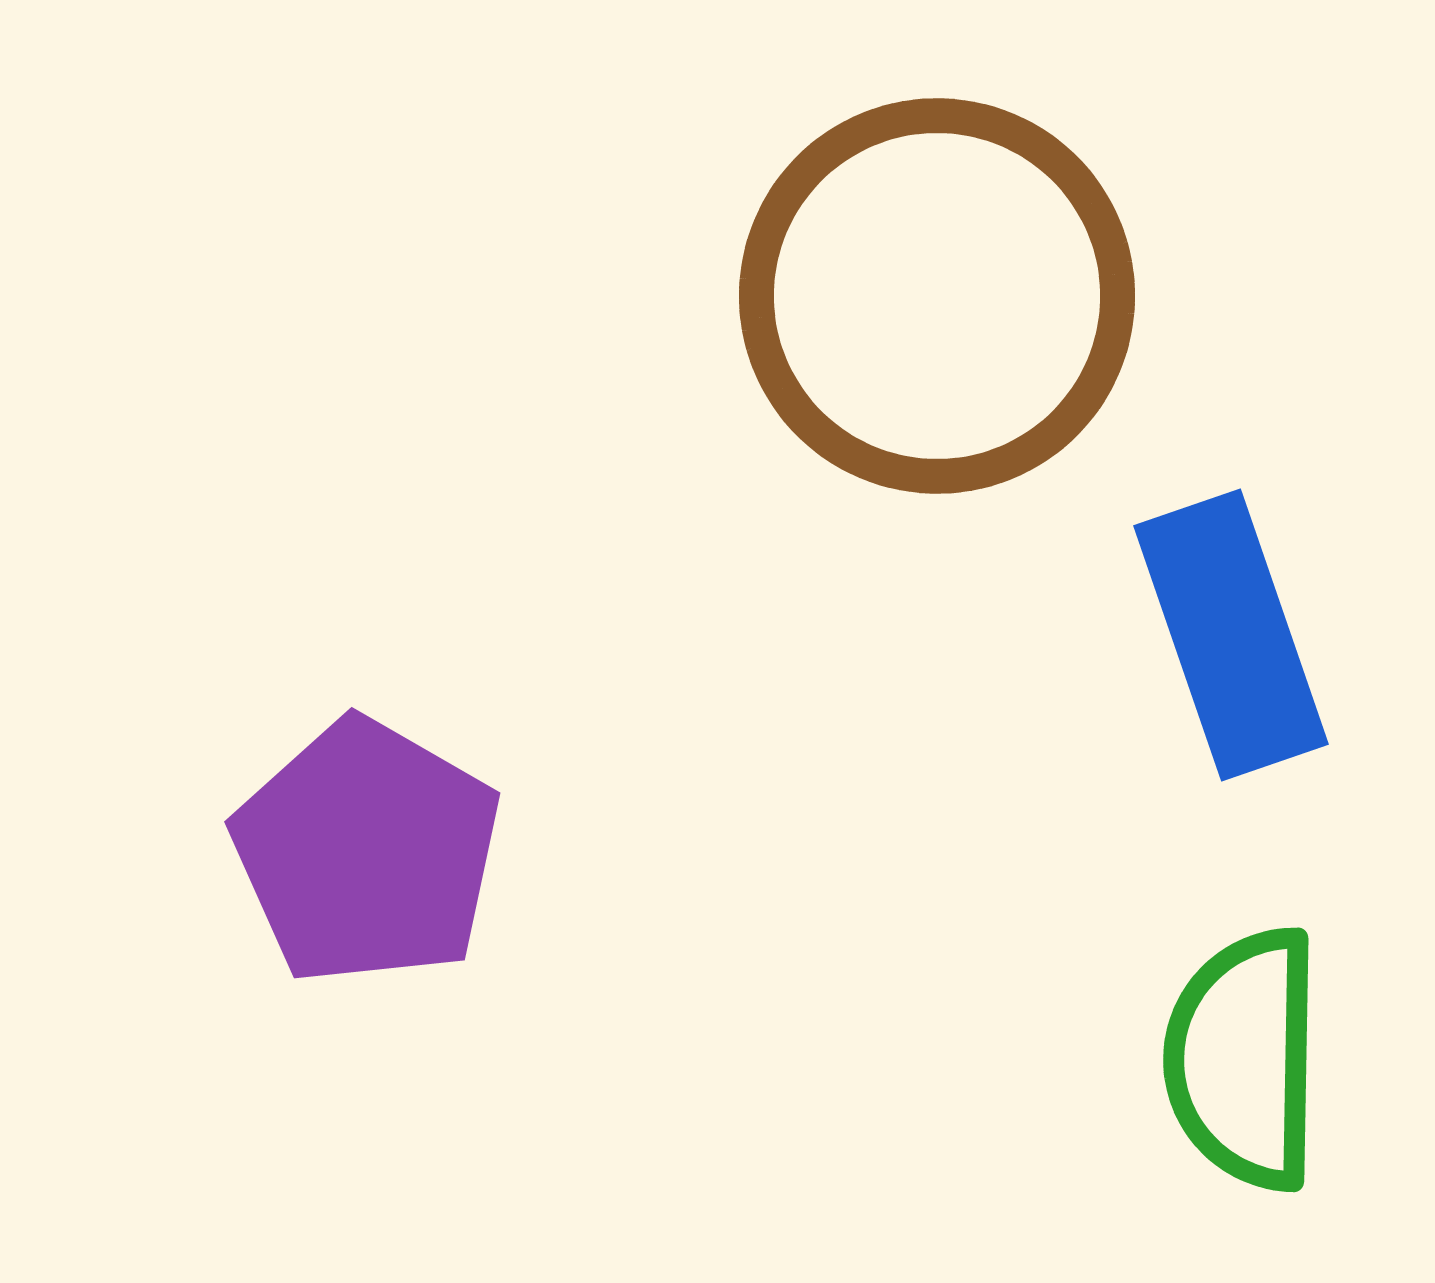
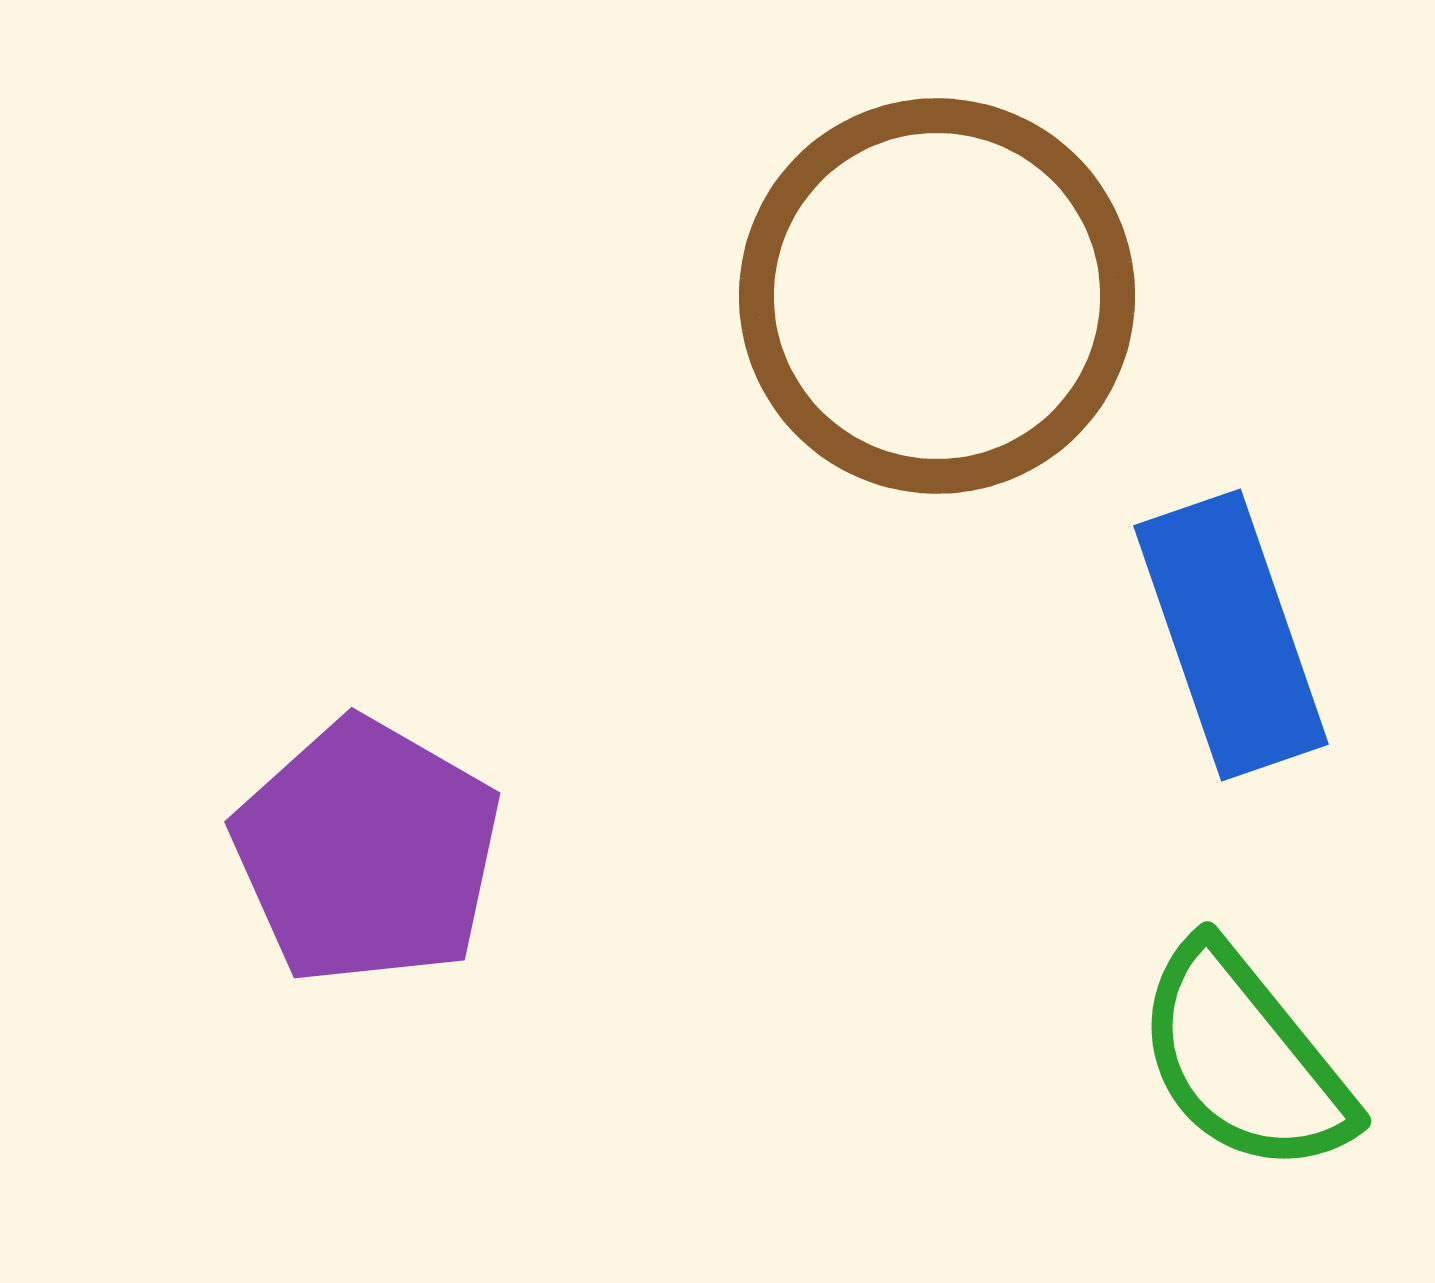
green semicircle: rotated 40 degrees counterclockwise
